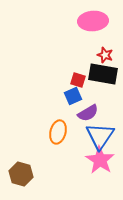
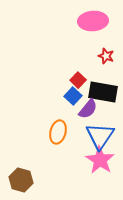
red star: moved 1 px right, 1 px down
black rectangle: moved 18 px down
red square: rotated 28 degrees clockwise
blue square: rotated 24 degrees counterclockwise
purple semicircle: moved 4 px up; rotated 20 degrees counterclockwise
brown hexagon: moved 6 px down
